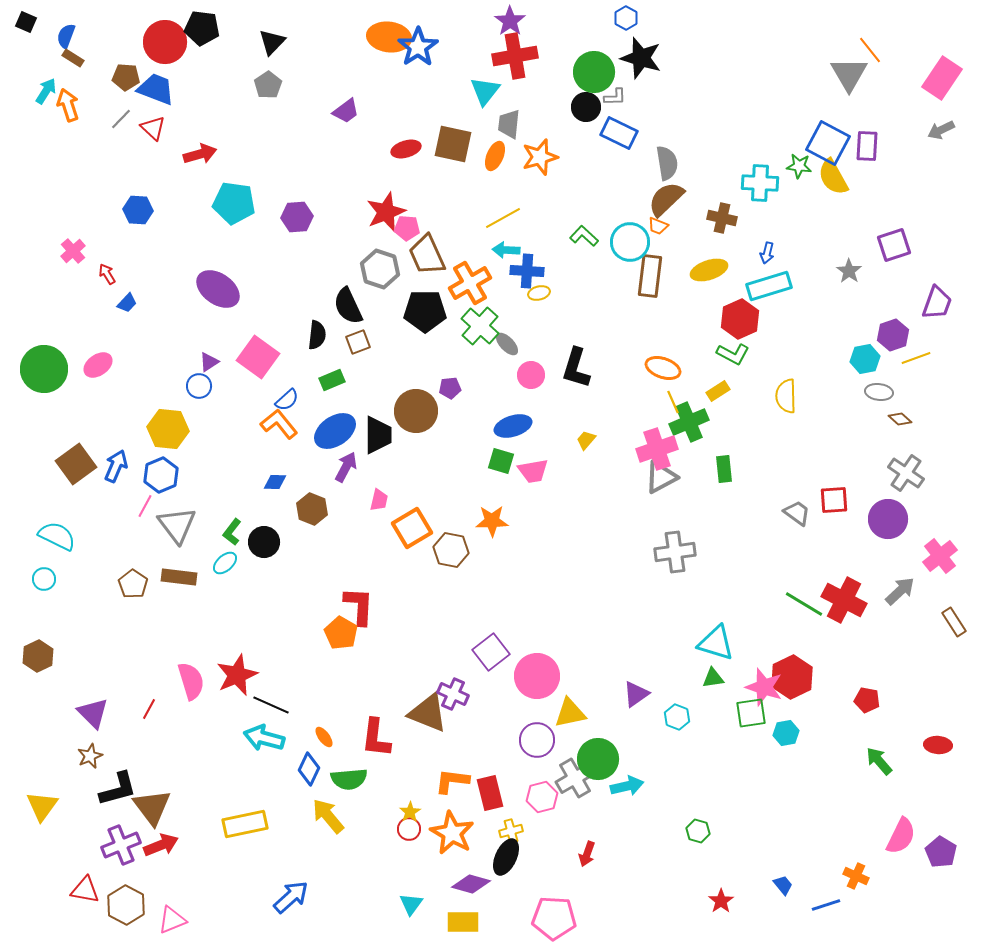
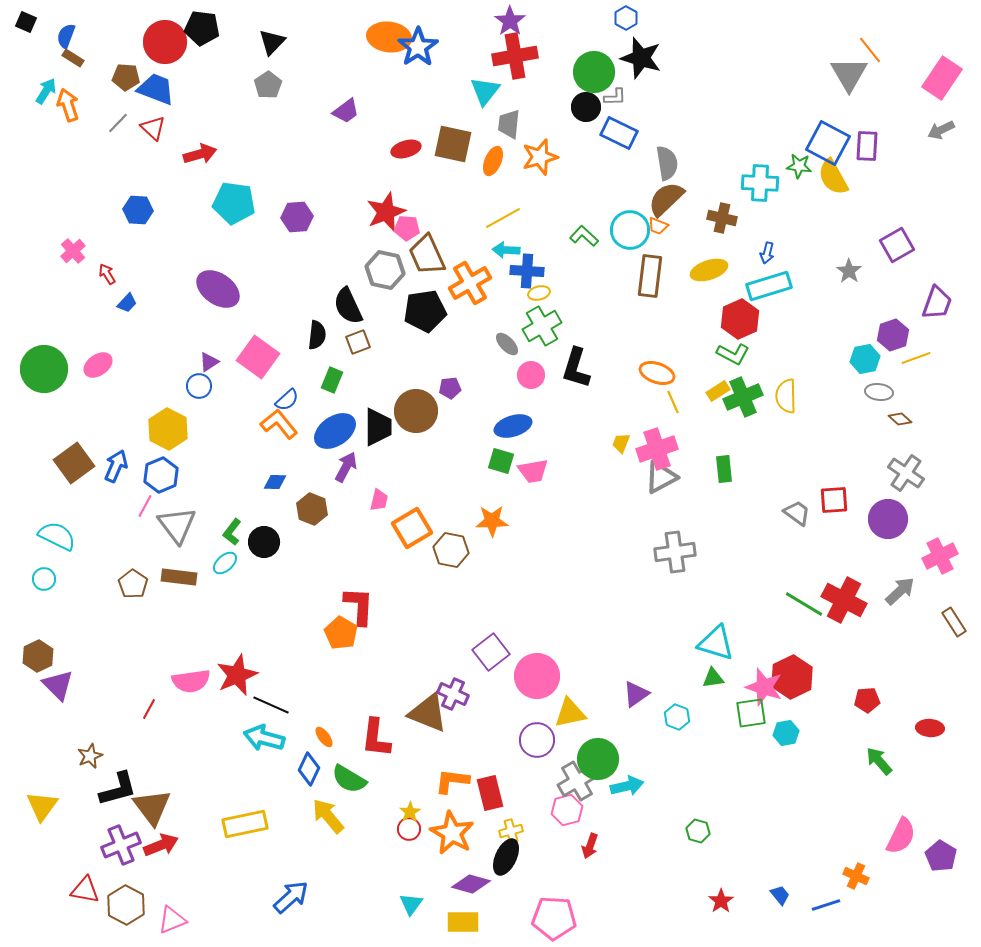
gray line at (121, 119): moved 3 px left, 4 px down
orange ellipse at (495, 156): moved 2 px left, 5 px down
cyan circle at (630, 242): moved 12 px up
purple square at (894, 245): moved 3 px right; rotated 12 degrees counterclockwise
gray hexagon at (380, 269): moved 5 px right, 1 px down; rotated 6 degrees counterclockwise
black pentagon at (425, 311): rotated 9 degrees counterclockwise
green cross at (480, 326): moved 62 px right; rotated 18 degrees clockwise
orange ellipse at (663, 368): moved 6 px left, 5 px down
green rectangle at (332, 380): rotated 45 degrees counterclockwise
green cross at (689, 422): moved 54 px right, 25 px up
yellow hexagon at (168, 429): rotated 21 degrees clockwise
black trapezoid at (378, 435): moved 8 px up
yellow trapezoid at (586, 440): moved 35 px right, 3 px down; rotated 20 degrees counterclockwise
brown square at (76, 464): moved 2 px left, 1 px up
pink cross at (940, 556): rotated 12 degrees clockwise
pink semicircle at (191, 681): rotated 99 degrees clockwise
red pentagon at (867, 700): rotated 15 degrees counterclockwise
purple triangle at (93, 713): moved 35 px left, 28 px up
red ellipse at (938, 745): moved 8 px left, 17 px up
gray cross at (575, 778): moved 2 px right, 3 px down
green semicircle at (349, 779): rotated 36 degrees clockwise
pink hexagon at (542, 797): moved 25 px right, 13 px down
purple pentagon at (941, 852): moved 4 px down
red arrow at (587, 854): moved 3 px right, 8 px up
blue trapezoid at (783, 885): moved 3 px left, 10 px down
